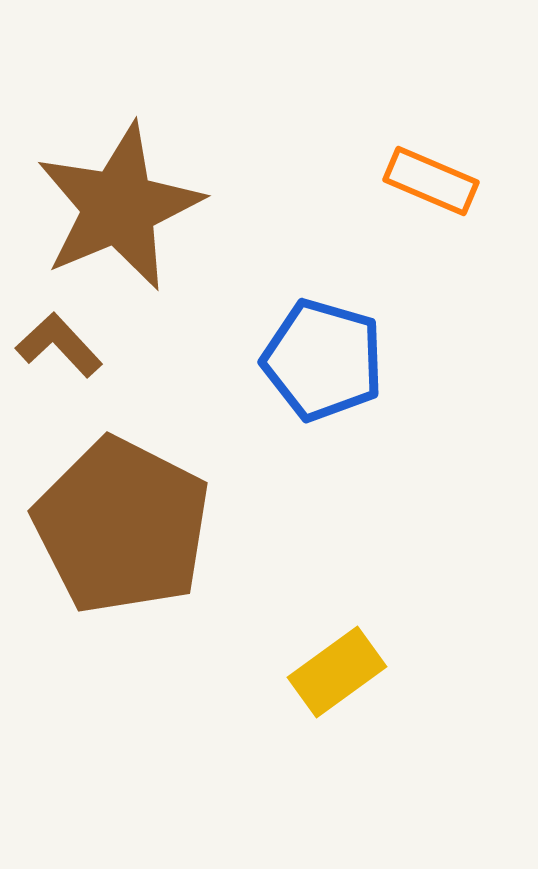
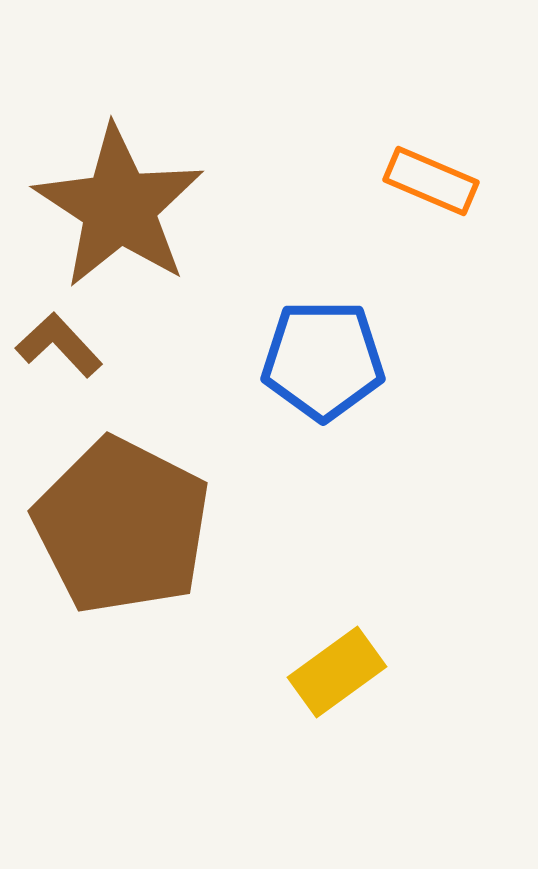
brown star: rotated 16 degrees counterclockwise
blue pentagon: rotated 16 degrees counterclockwise
